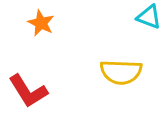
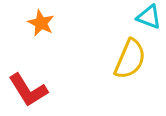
yellow semicircle: moved 9 px right, 13 px up; rotated 69 degrees counterclockwise
red L-shape: moved 1 px up
